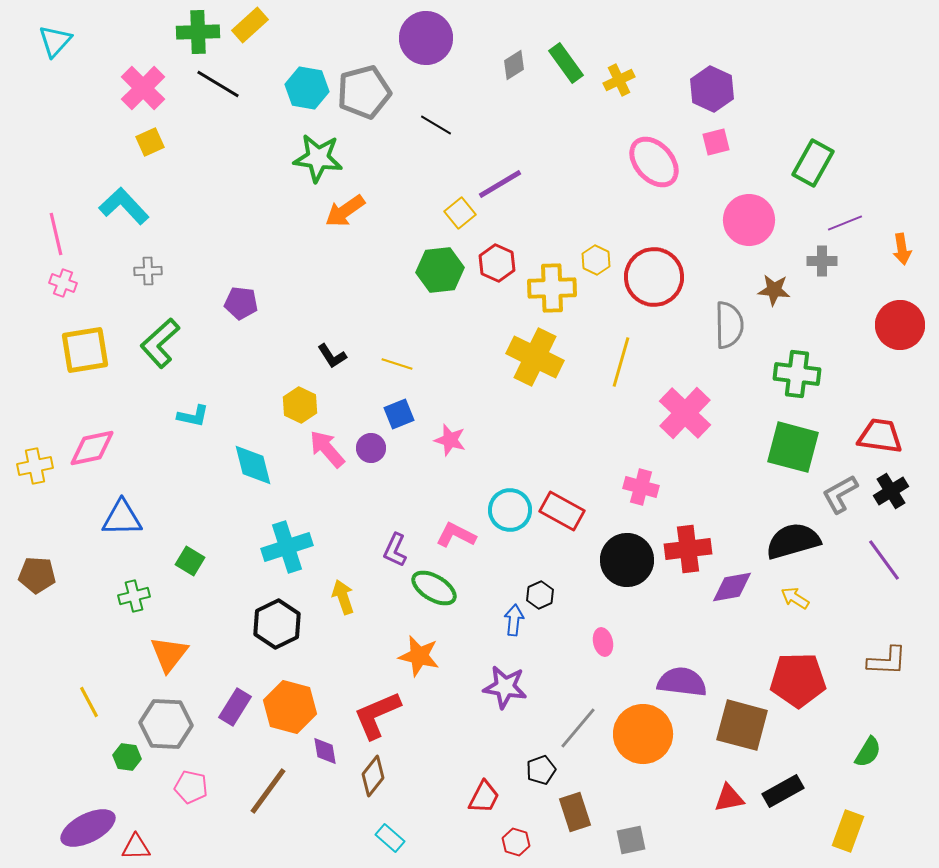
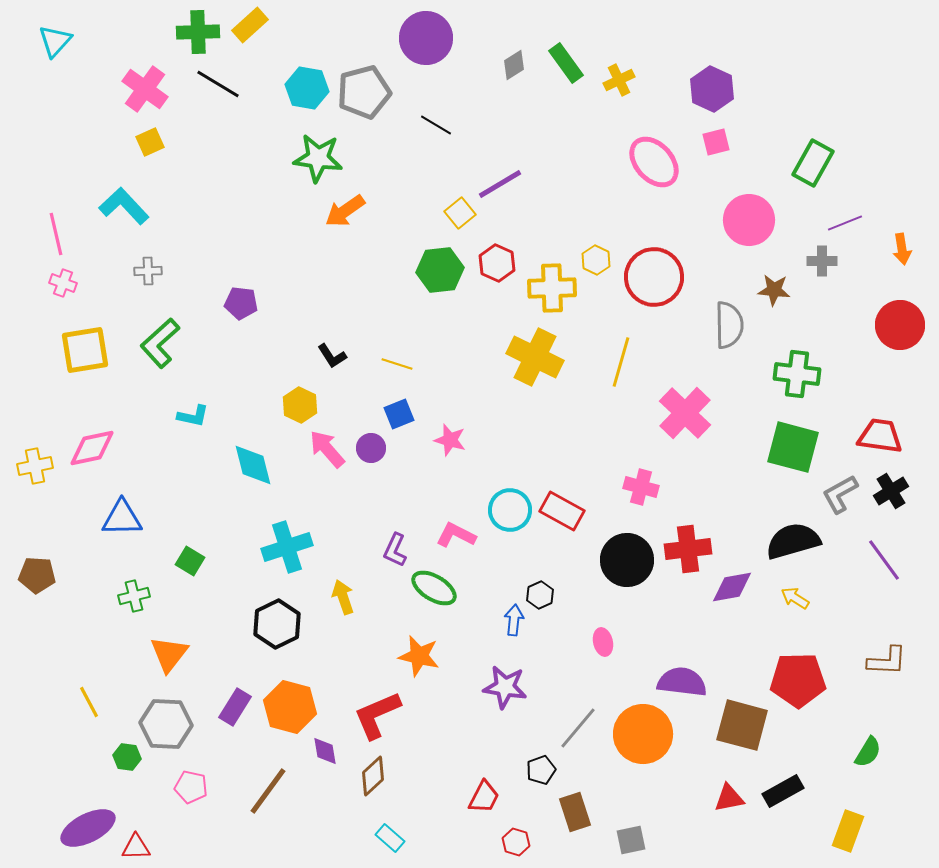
pink cross at (143, 88): moved 2 px right, 1 px down; rotated 9 degrees counterclockwise
brown diamond at (373, 776): rotated 9 degrees clockwise
